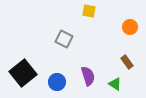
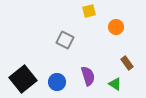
yellow square: rotated 24 degrees counterclockwise
orange circle: moved 14 px left
gray square: moved 1 px right, 1 px down
brown rectangle: moved 1 px down
black square: moved 6 px down
